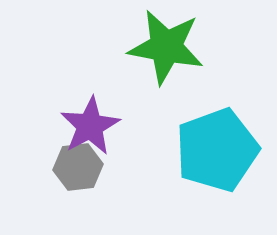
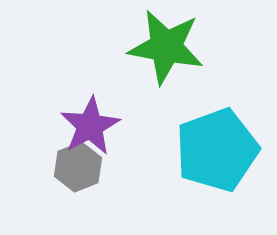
gray hexagon: rotated 15 degrees counterclockwise
